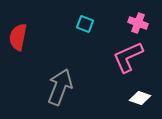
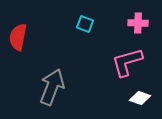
pink cross: rotated 18 degrees counterclockwise
pink L-shape: moved 1 px left, 5 px down; rotated 8 degrees clockwise
gray arrow: moved 8 px left
